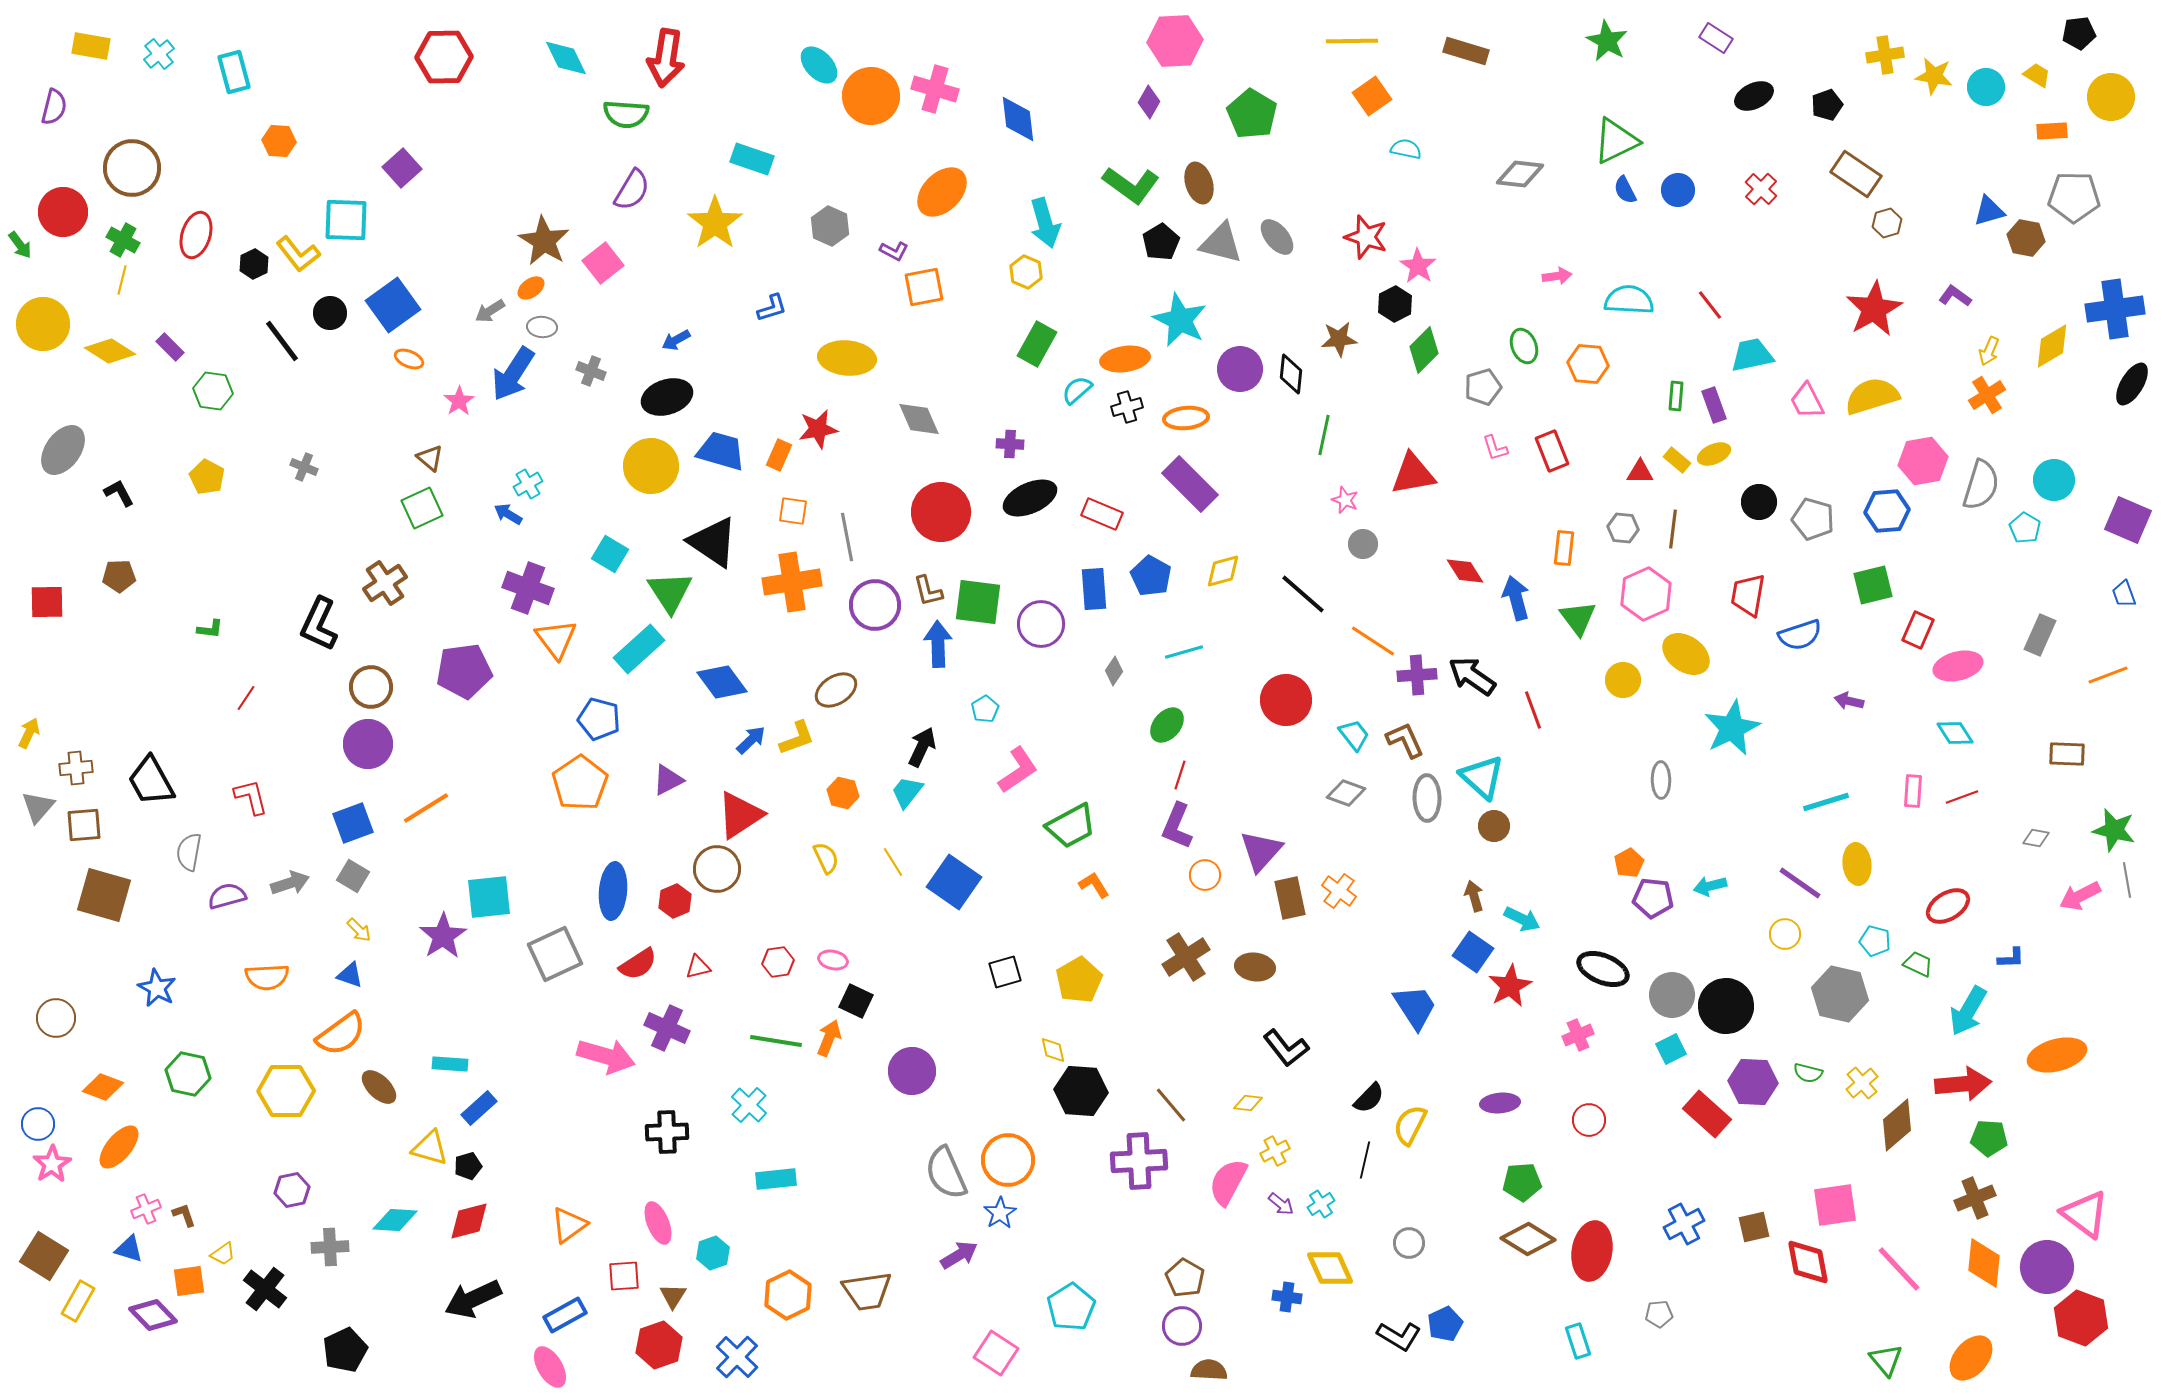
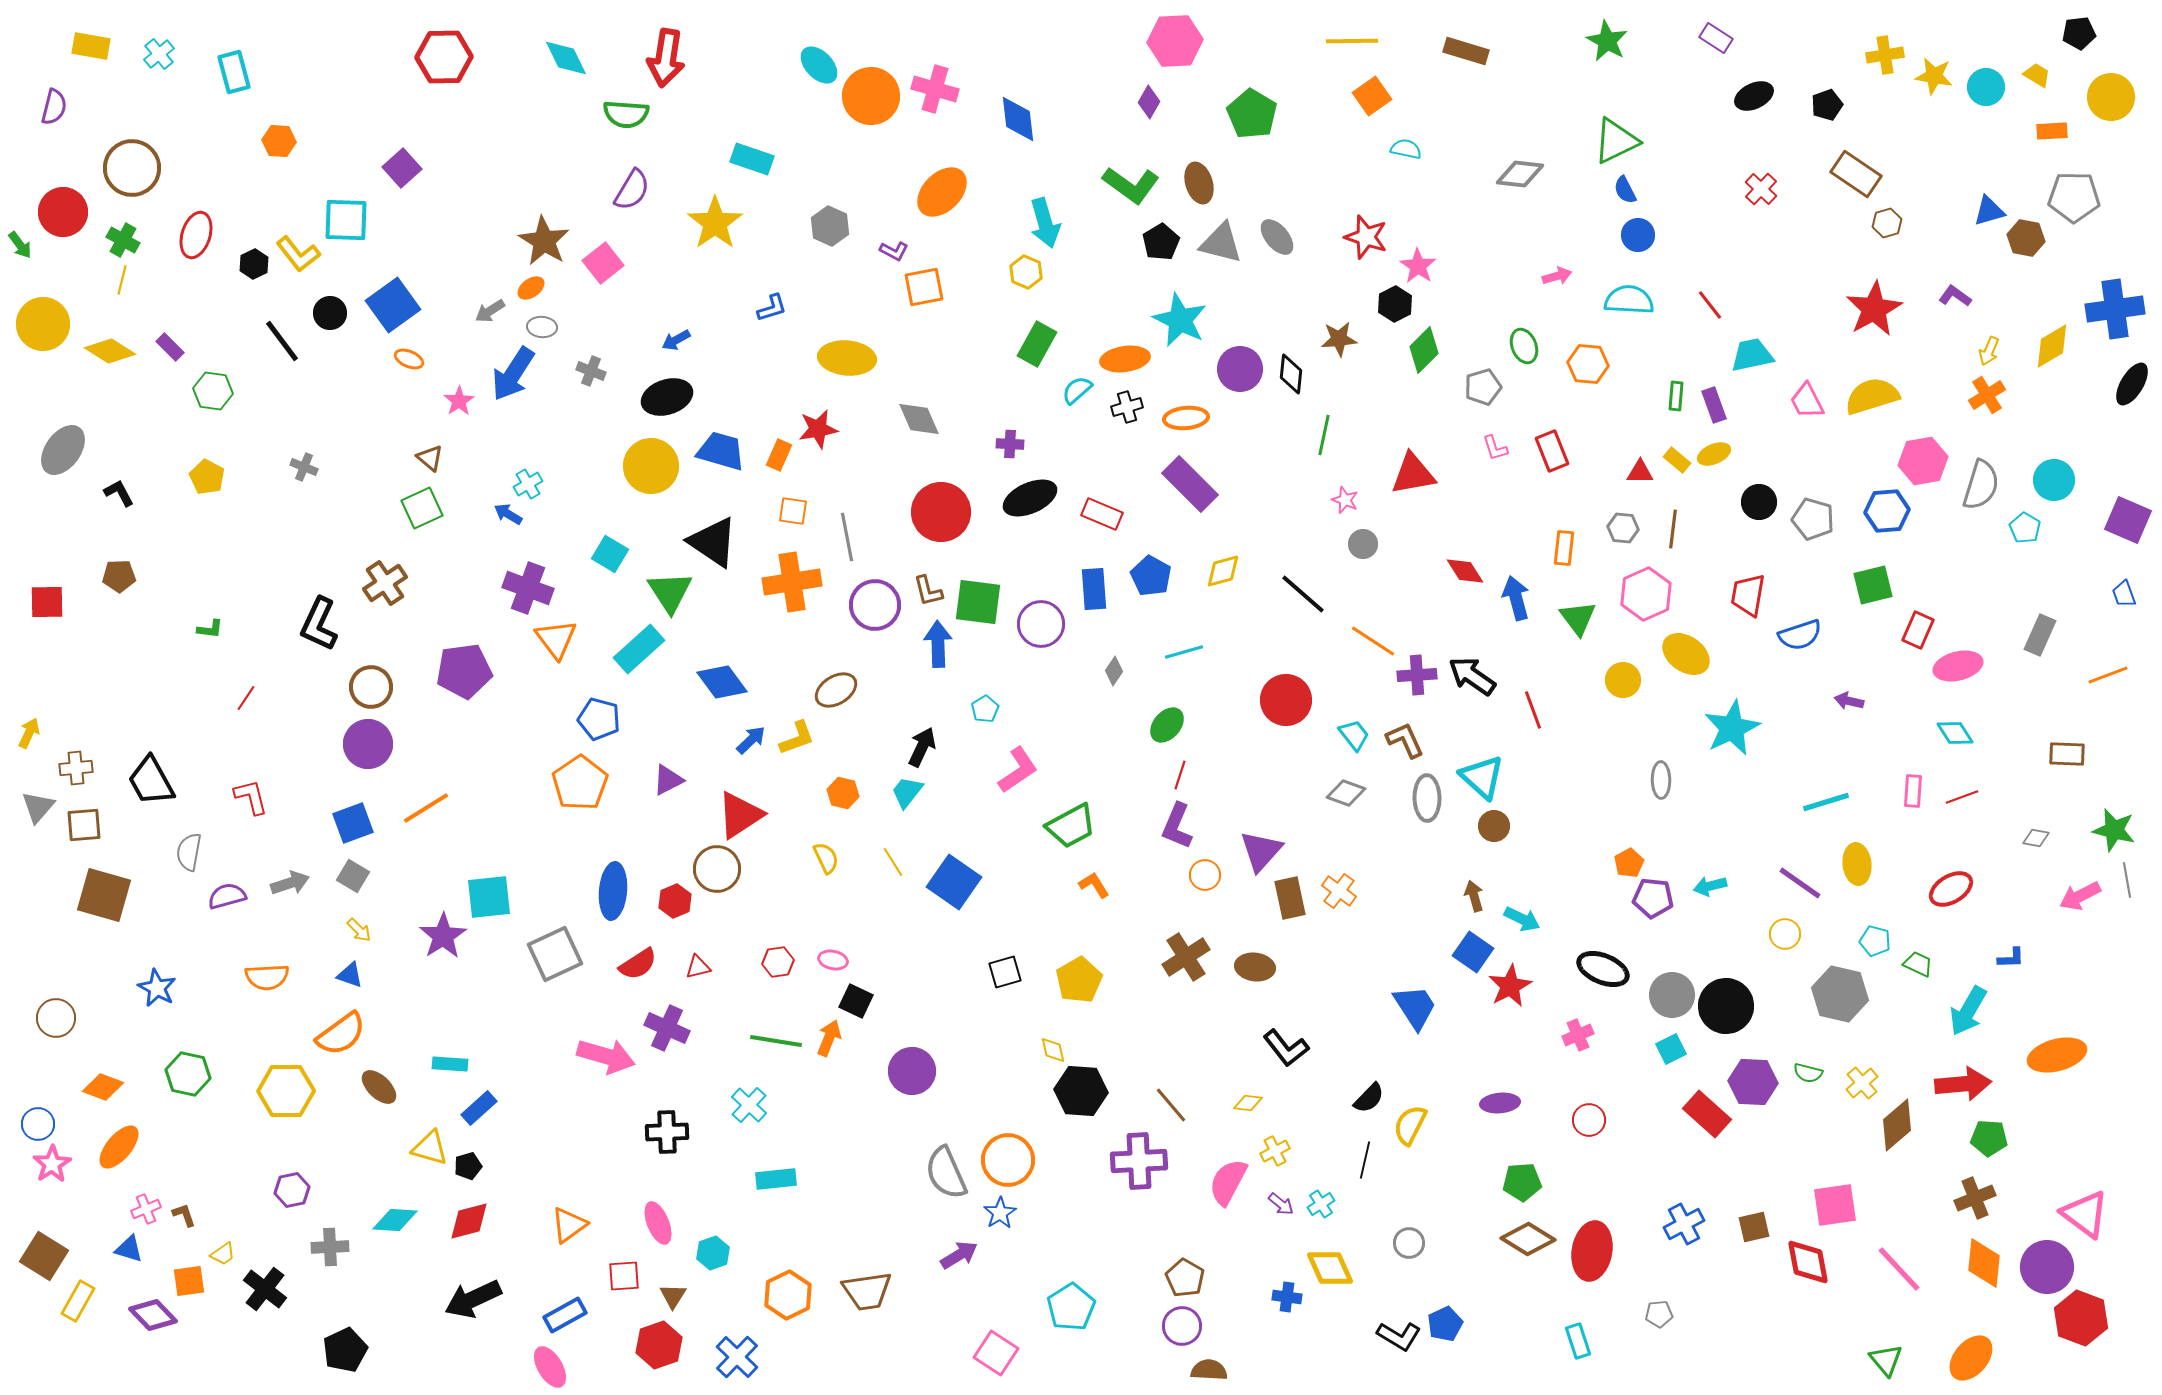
blue circle at (1678, 190): moved 40 px left, 45 px down
pink arrow at (1557, 276): rotated 8 degrees counterclockwise
red ellipse at (1948, 906): moved 3 px right, 17 px up
